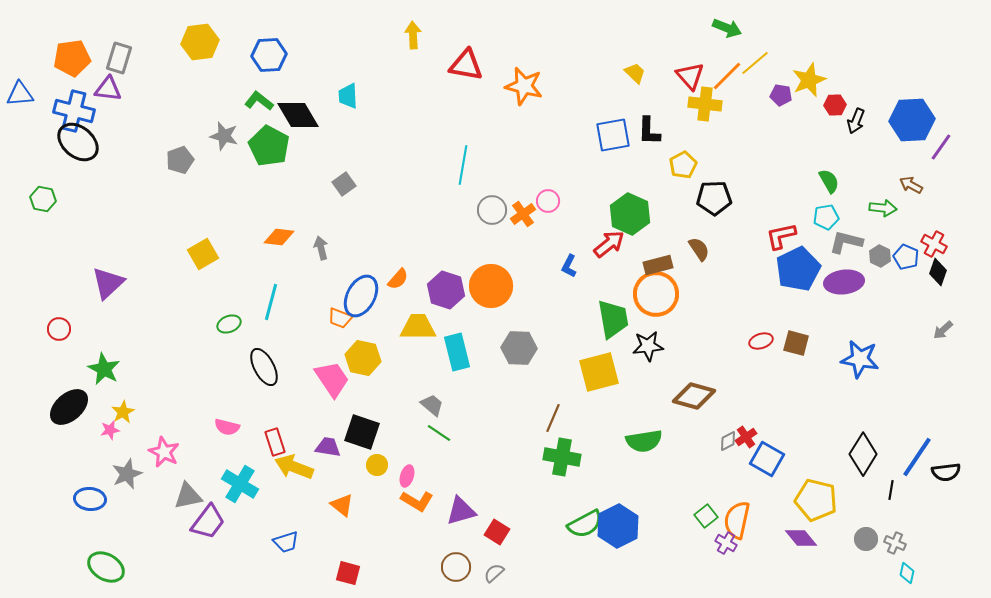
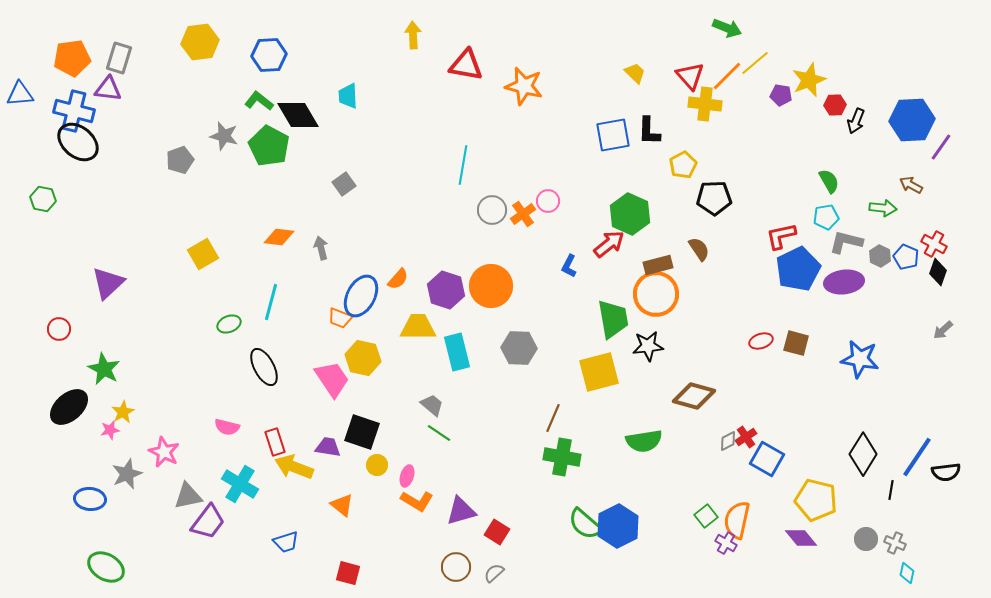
green semicircle at (585, 524): rotated 69 degrees clockwise
